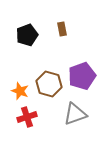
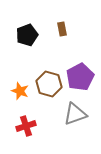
purple pentagon: moved 2 px left, 1 px down; rotated 8 degrees counterclockwise
red cross: moved 1 px left, 9 px down
